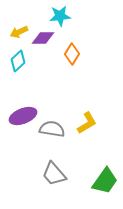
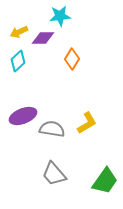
orange diamond: moved 5 px down
